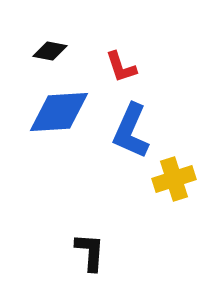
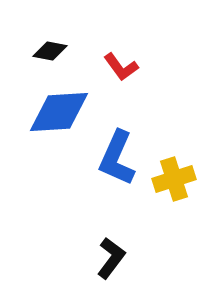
red L-shape: rotated 18 degrees counterclockwise
blue L-shape: moved 14 px left, 27 px down
black L-shape: moved 21 px right, 6 px down; rotated 33 degrees clockwise
